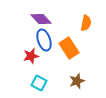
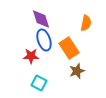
purple diamond: rotated 25 degrees clockwise
red star: rotated 14 degrees clockwise
brown star: moved 10 px up
